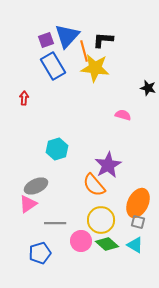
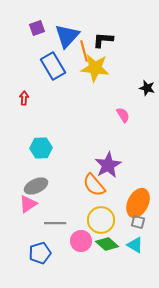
purple square: moved 9 px left, 12 px up
black star: moved 1 px left
pink semicircle: rotated 42 degrees clockwise
cyan hexagon: moved 16 px left, 1 px up; rotated 15 degrees clockwise
